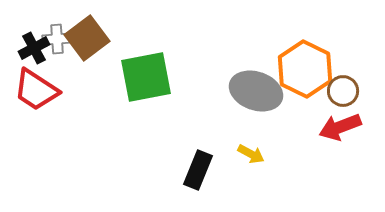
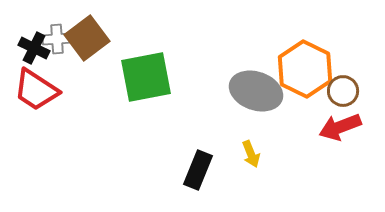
black cross: rotated 36 degrees counterclockwise
yellow arrow: rotated 40 degrees clockwise
